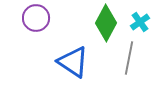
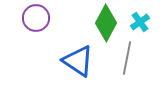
gray line: moved 2 px left
blue triangle: moved 5 px right, 1 px up
